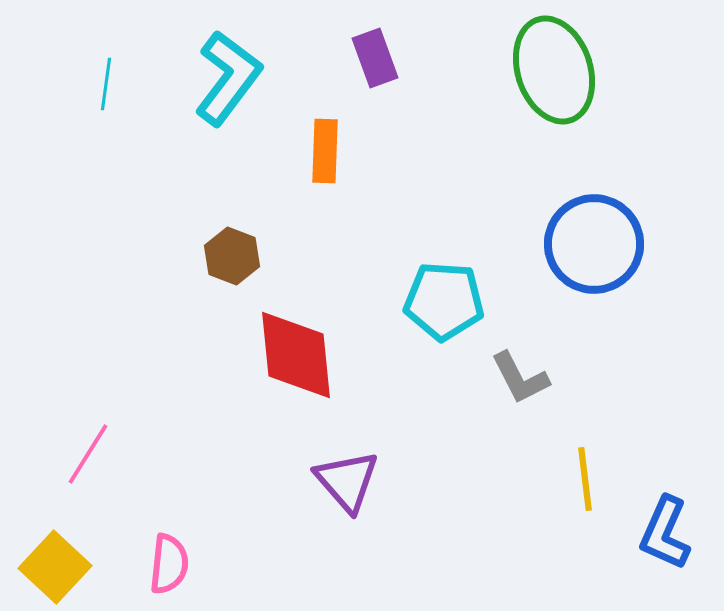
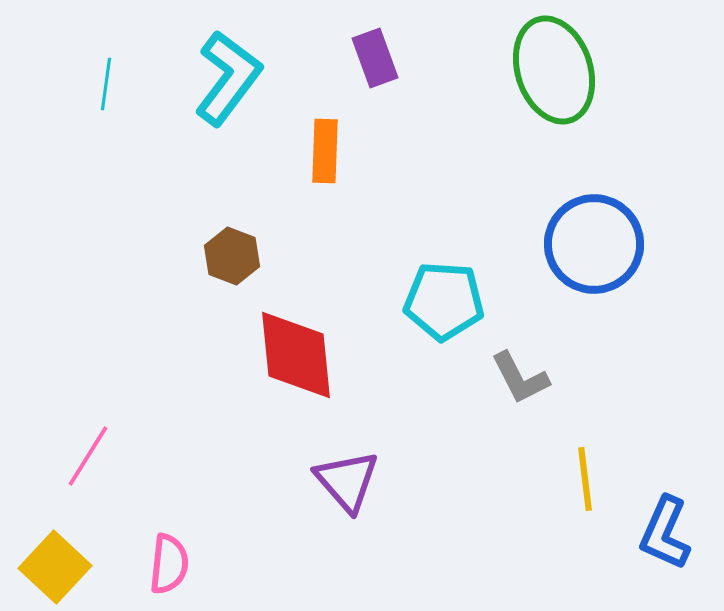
pink line: moved 2 px down
